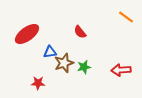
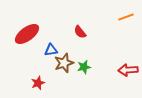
orange line: rotated 56 degrees counterclockwise
blue triangle: moved 1 px right, 2 px up
red arrow: moved 7 px right
red star: rotated 24 degrees counterclockwise
